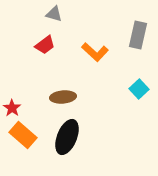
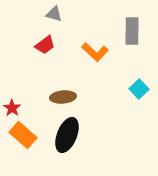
gray rectangle: moved 6 px left, 4 px up; rotated 12 degrees counterclockwise
black ellipse: moved 2 px up
